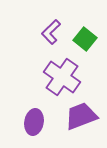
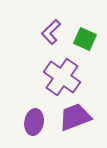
green square: rotated 15 degrees counterclockwise
purple trapezoid: moved 6 px left, 1 px down
